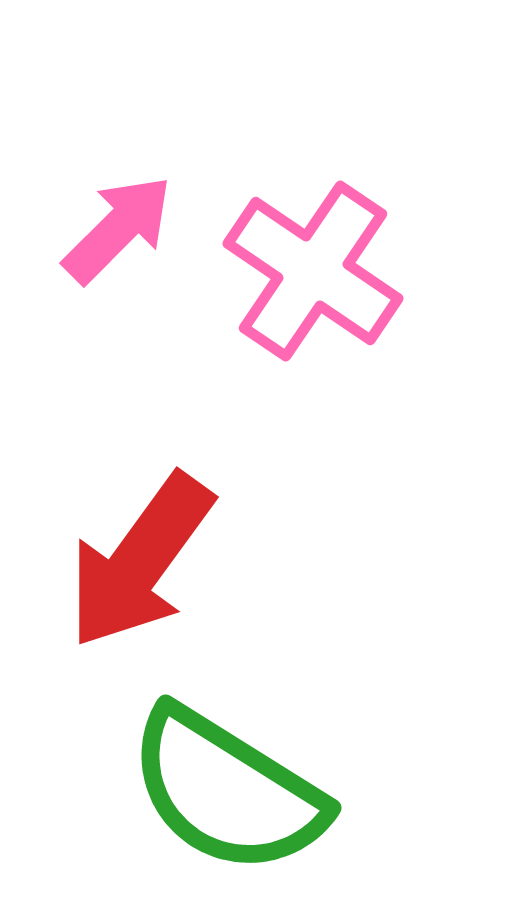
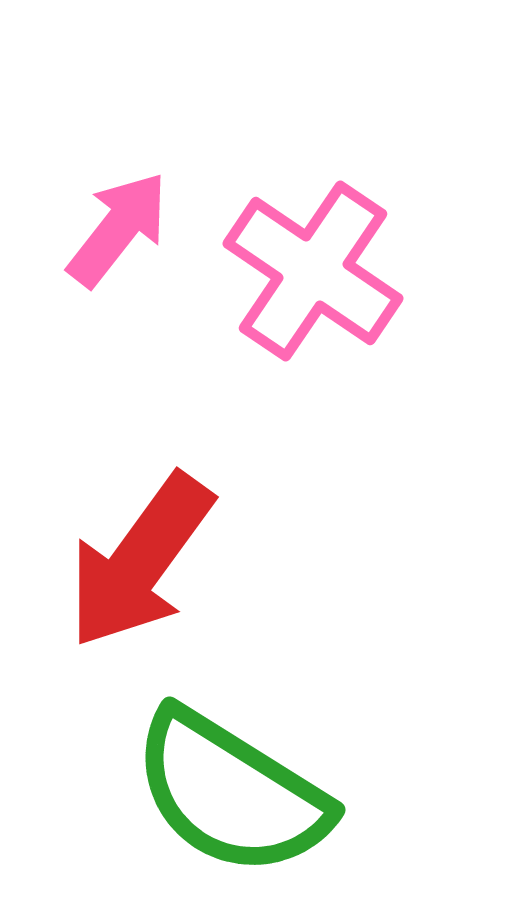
pink arrow: rotated 7 degrees counterclockwise
green semicircle: moved 4 px right, 2 px down
